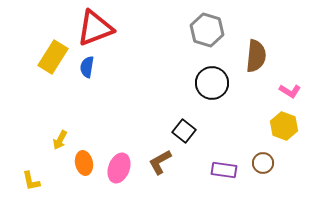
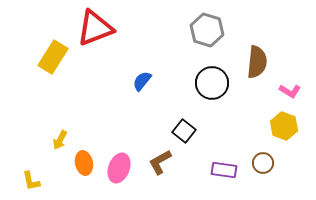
brown semicircle: moved 1 px right, 6 px down
blue semicircle: moved 55 px right, 14 px down; rotated 30 degrees clockwise
